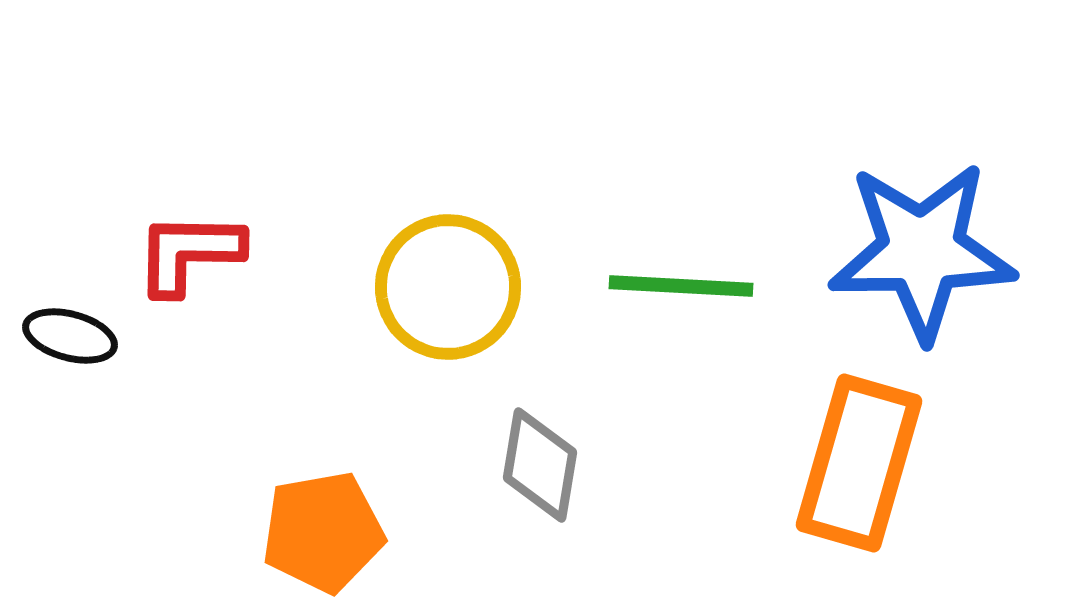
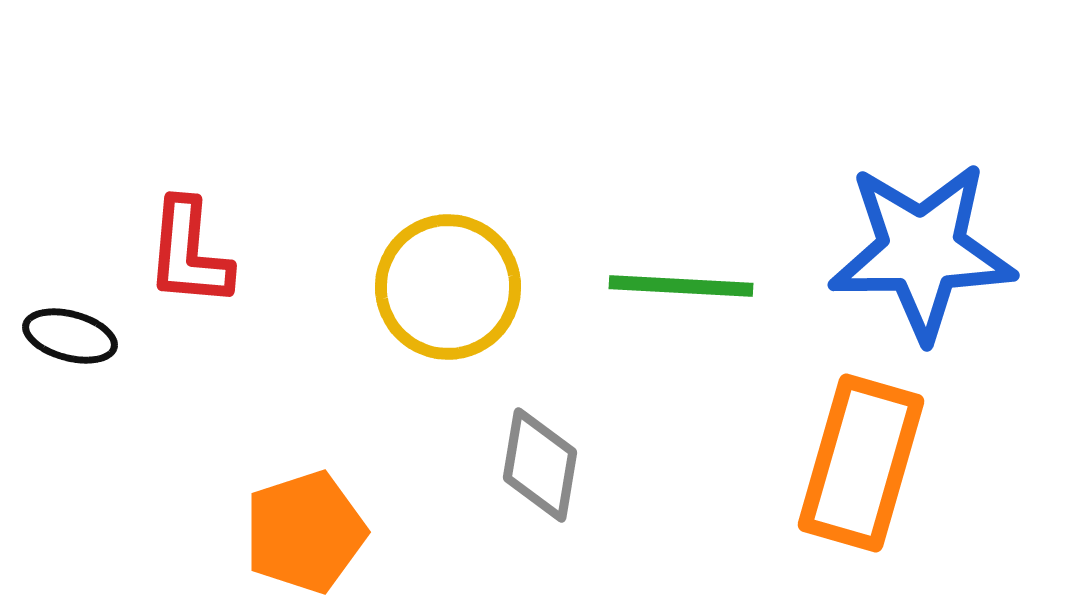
red L-shape: rotated 86 degrees counterclockwise
orange rectangle: moved 2 px right
orange pentagon: moved 18 px left; rotated 8 degrees counterclockwise
